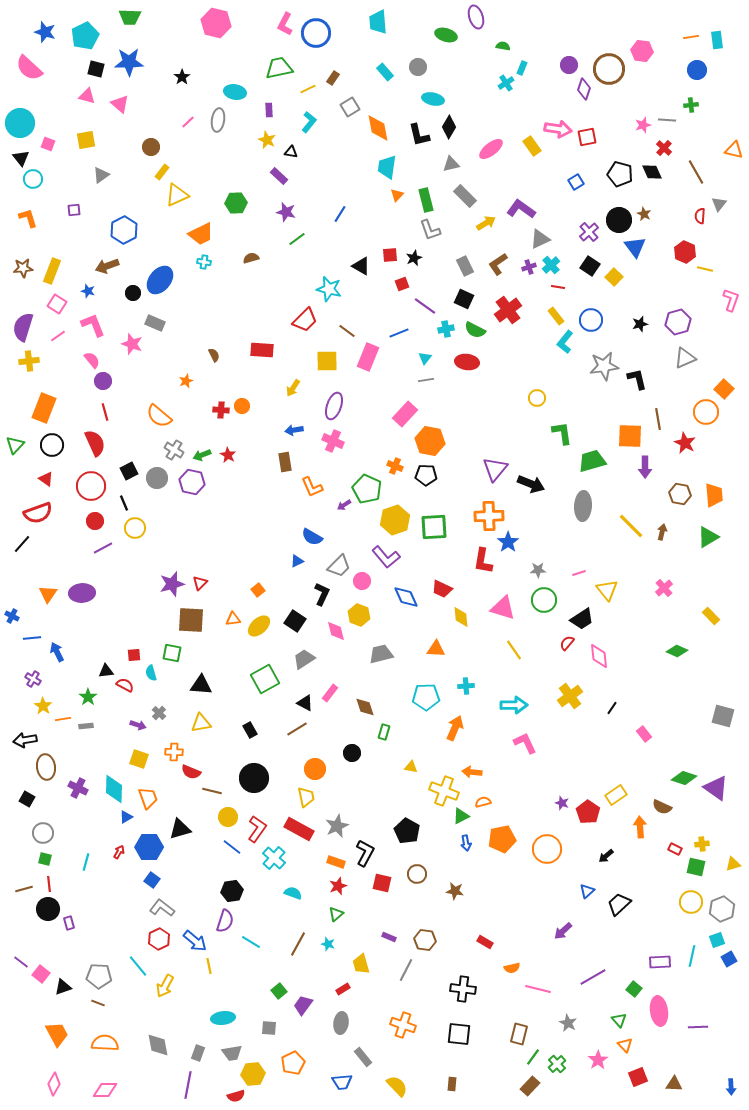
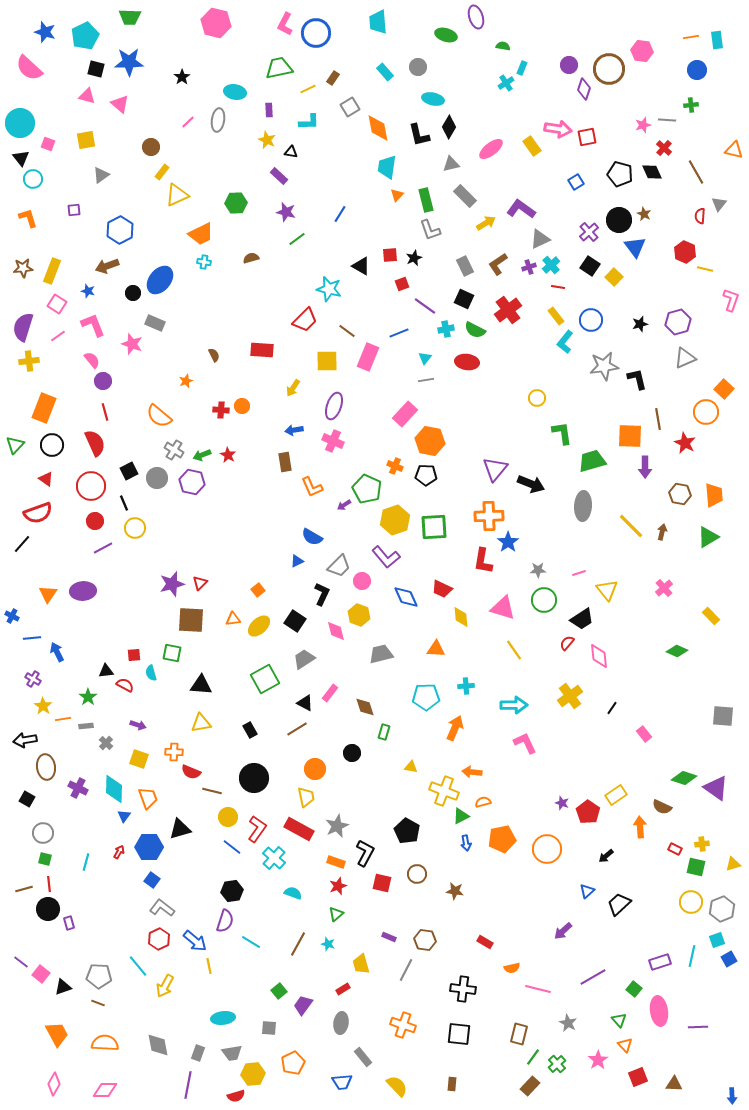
cyan L-shape at (309, 122): rotated 50 degrees clockwise
blue hexagon at (124, 230): moved 4 px left
purple ellipse at (82, 593): moved 1 px right, 2 px up
gray cross at (159, 713): moved 53 px left, 30 px down
gray square at (723, 716): rotated 10 degrees counterclockwise
blue triangle at (126, 817): moved 2 px left, 1 px up; rotated 24 degrees counterclockwise
purple rectangle at (660, 962): rotated 15 degrees counterclockwise
blue arrow at (731, 1087): moved 1 px right, 9 px down
